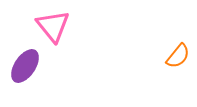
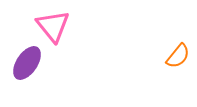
purple ellipse: moved 2 px right, 3 px up
